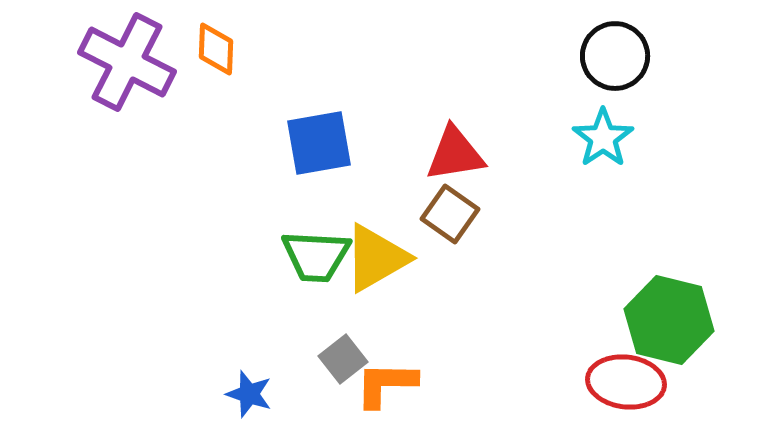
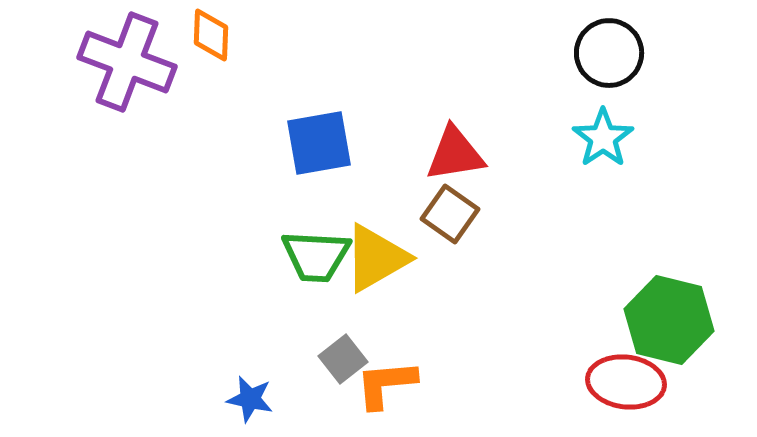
orange diamond: moved 5 px left, 14 px up
black circle: moved 6 px left, 3 px up
purple cross: rotated 6 degrees counterclockwise
orange L-shape: rotated 6 degrees counterclockwise
blue star: moved 1 px right, 5 px down; rotated 6 degrees counterclockwise
